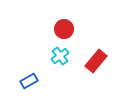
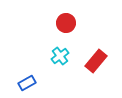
red circle: moved 2 px right, 6 px up
blue rectangle: moved 2 px left, 2 px down
